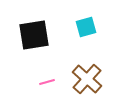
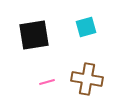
brown cross: rotated 32 degrees counterclockwise
